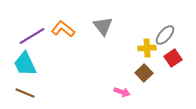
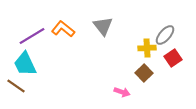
brown line: moved 9 px left, 7 px up; rotated 12 degrees clockwise
